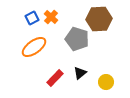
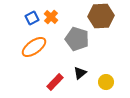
brown hexagon: moved 2 px right, 3 px up
red rectangle: moved 4 px down
